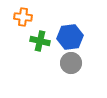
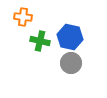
blue hexagon: rotated 20 degrees clockwise
